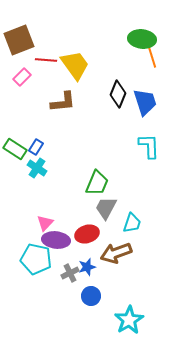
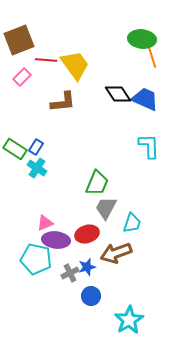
black diamond: rotated 56 degrees counterclockwise
blue trapezoid: moved 3 px up; rotated 48 degrees counterclockwise
pink triangle: rotated 24 degrees clockwise
